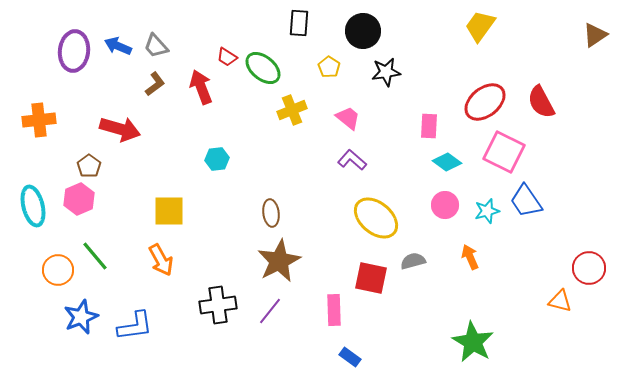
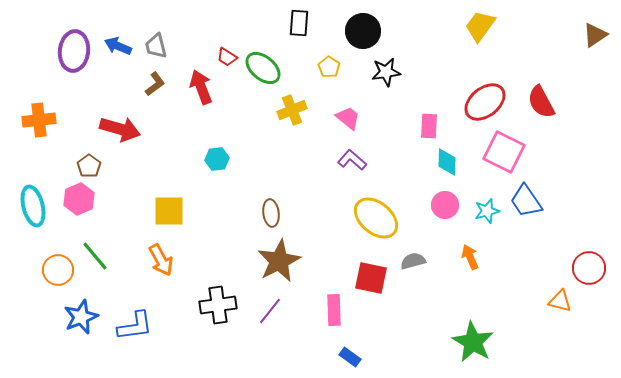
gray trapezoid at (156, 46): rotated 28 degrees clockwise
cyan diamond at (447, 162): rotated 56 degrees clockwise
